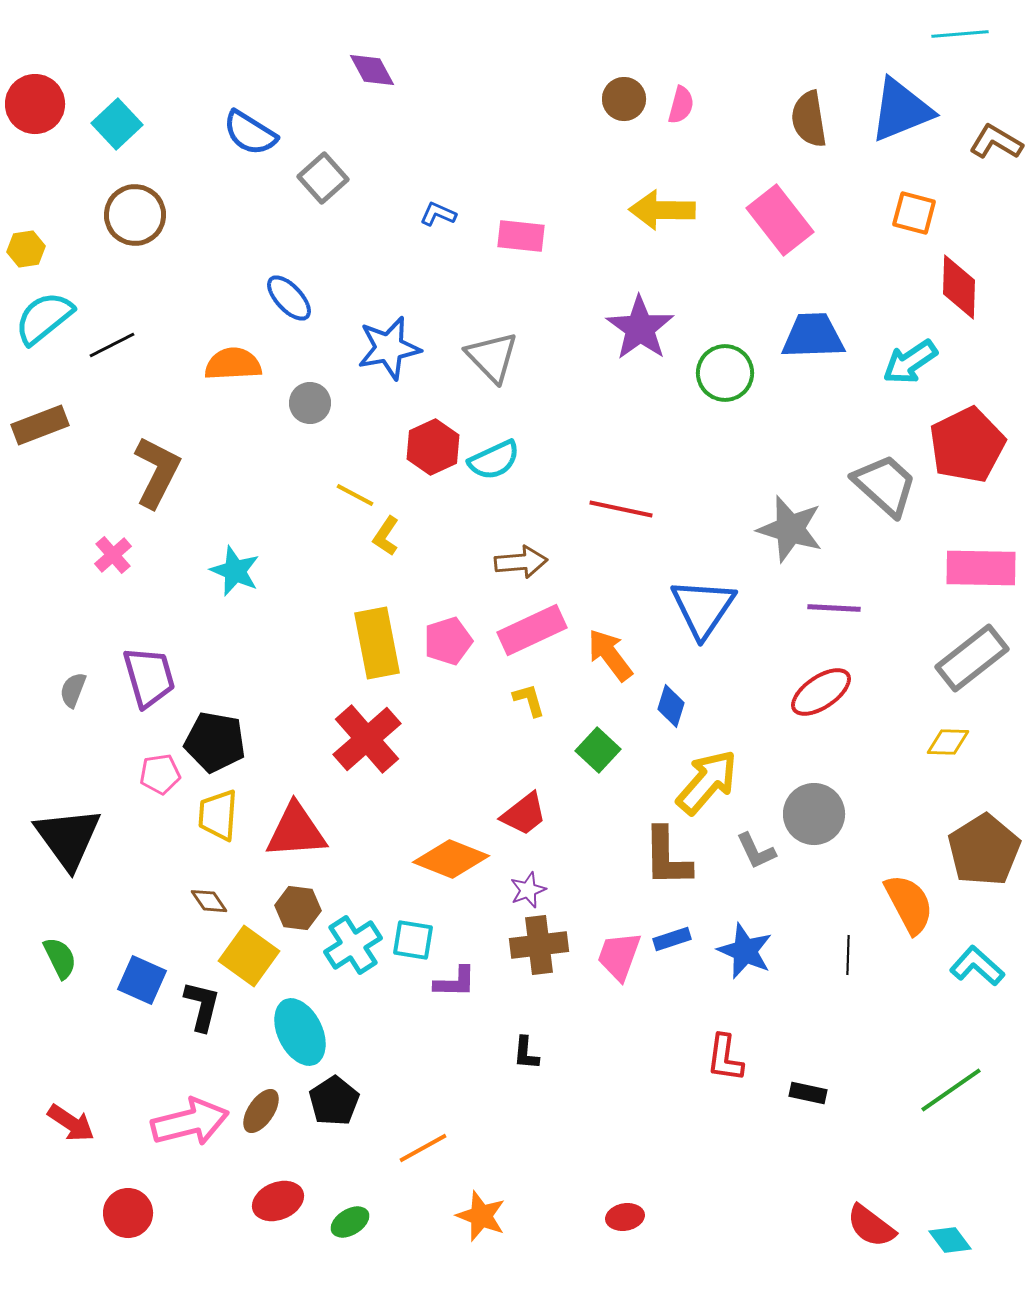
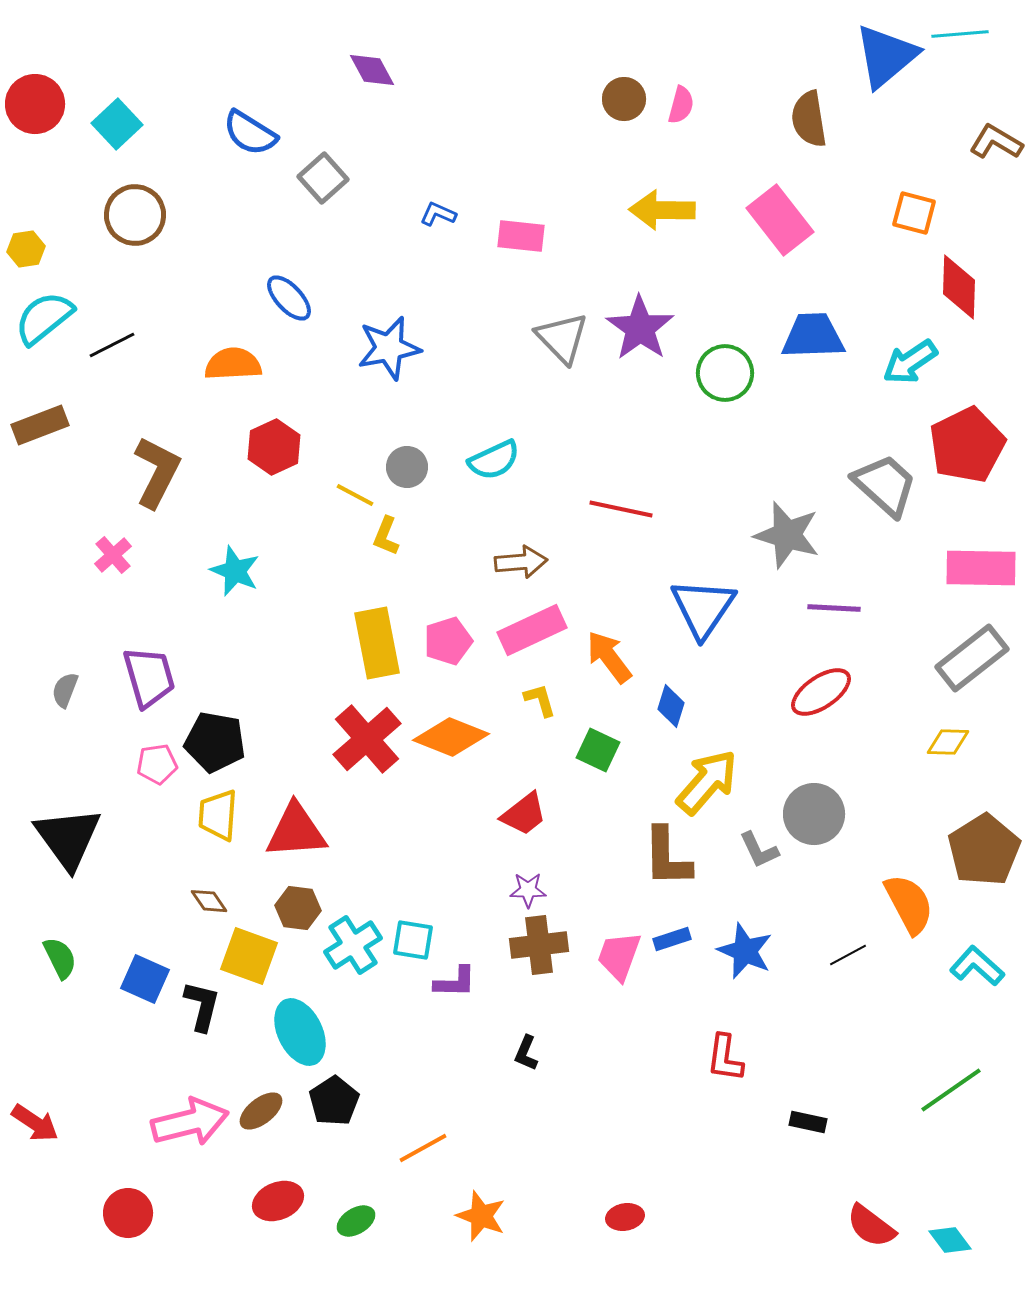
blue triangle at (901, 110): moved 15 px left, 54 px up; rotated 18 degrees counterclockwise
gray triangle at (492, 357): moved 70 px right, 19 px up
gray circle at (310, 403): moved 97 px right, 64 px down
red hexagon at (433, 447): moved 159 px left
gray star at (790, 529): moved 3 px left, 6 px down
yellow L-shape at (386, 536): rotated 12 degrees counterclockwise
orange arrow at (610, 655): moved 1 px left, 2 px down
gray semicircle at (73, 690): moved 8 px left
yellow L-shape at (529, 700): moved 11 px right
green square at (598, 750): rotated 18 degrees counterclockwise
pink pentagon at (160, 774): moved 3 px left, 10 px up
gray L-shape at (756, 851): moved 3 px right, 1 px up
orange diamond at (451, 859): moved 122 px up
purple star at (528, 890): rotated 21 degrees clockwise
black line at (848, 955): rotated 60 degrees clockwise
yellow square at (249, 956): rotated 16 degrees counterclockwise
blue square at (142, 980): moved 3 px right, 1 px up
black L-shape at (526, 1053): rotated 18 degrees clockwise
black rectangle at (808, 1093): moved 29 px down
brown ellipse at (261, 1111): rotated 18 degrees clockwise
red arrow at (71, 1123): moved 36 px left
green ellipse at (350, 1222): moved 6 px right, 1 px up
